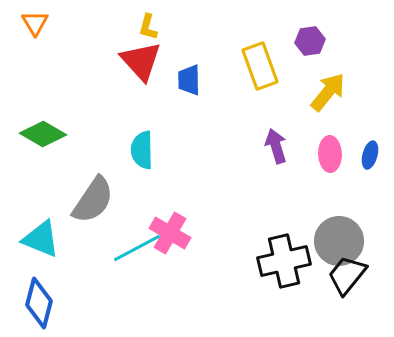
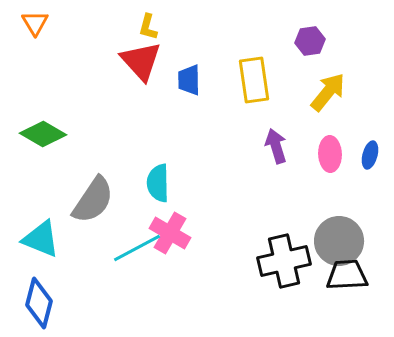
yellow rectangle: moved 6 px left, 14 px down; rotated 12 degrees clockwise
cyan semicircle: moved 16 px right, 33 px down
black trapezoid: rotated 48 degrees clockwise
